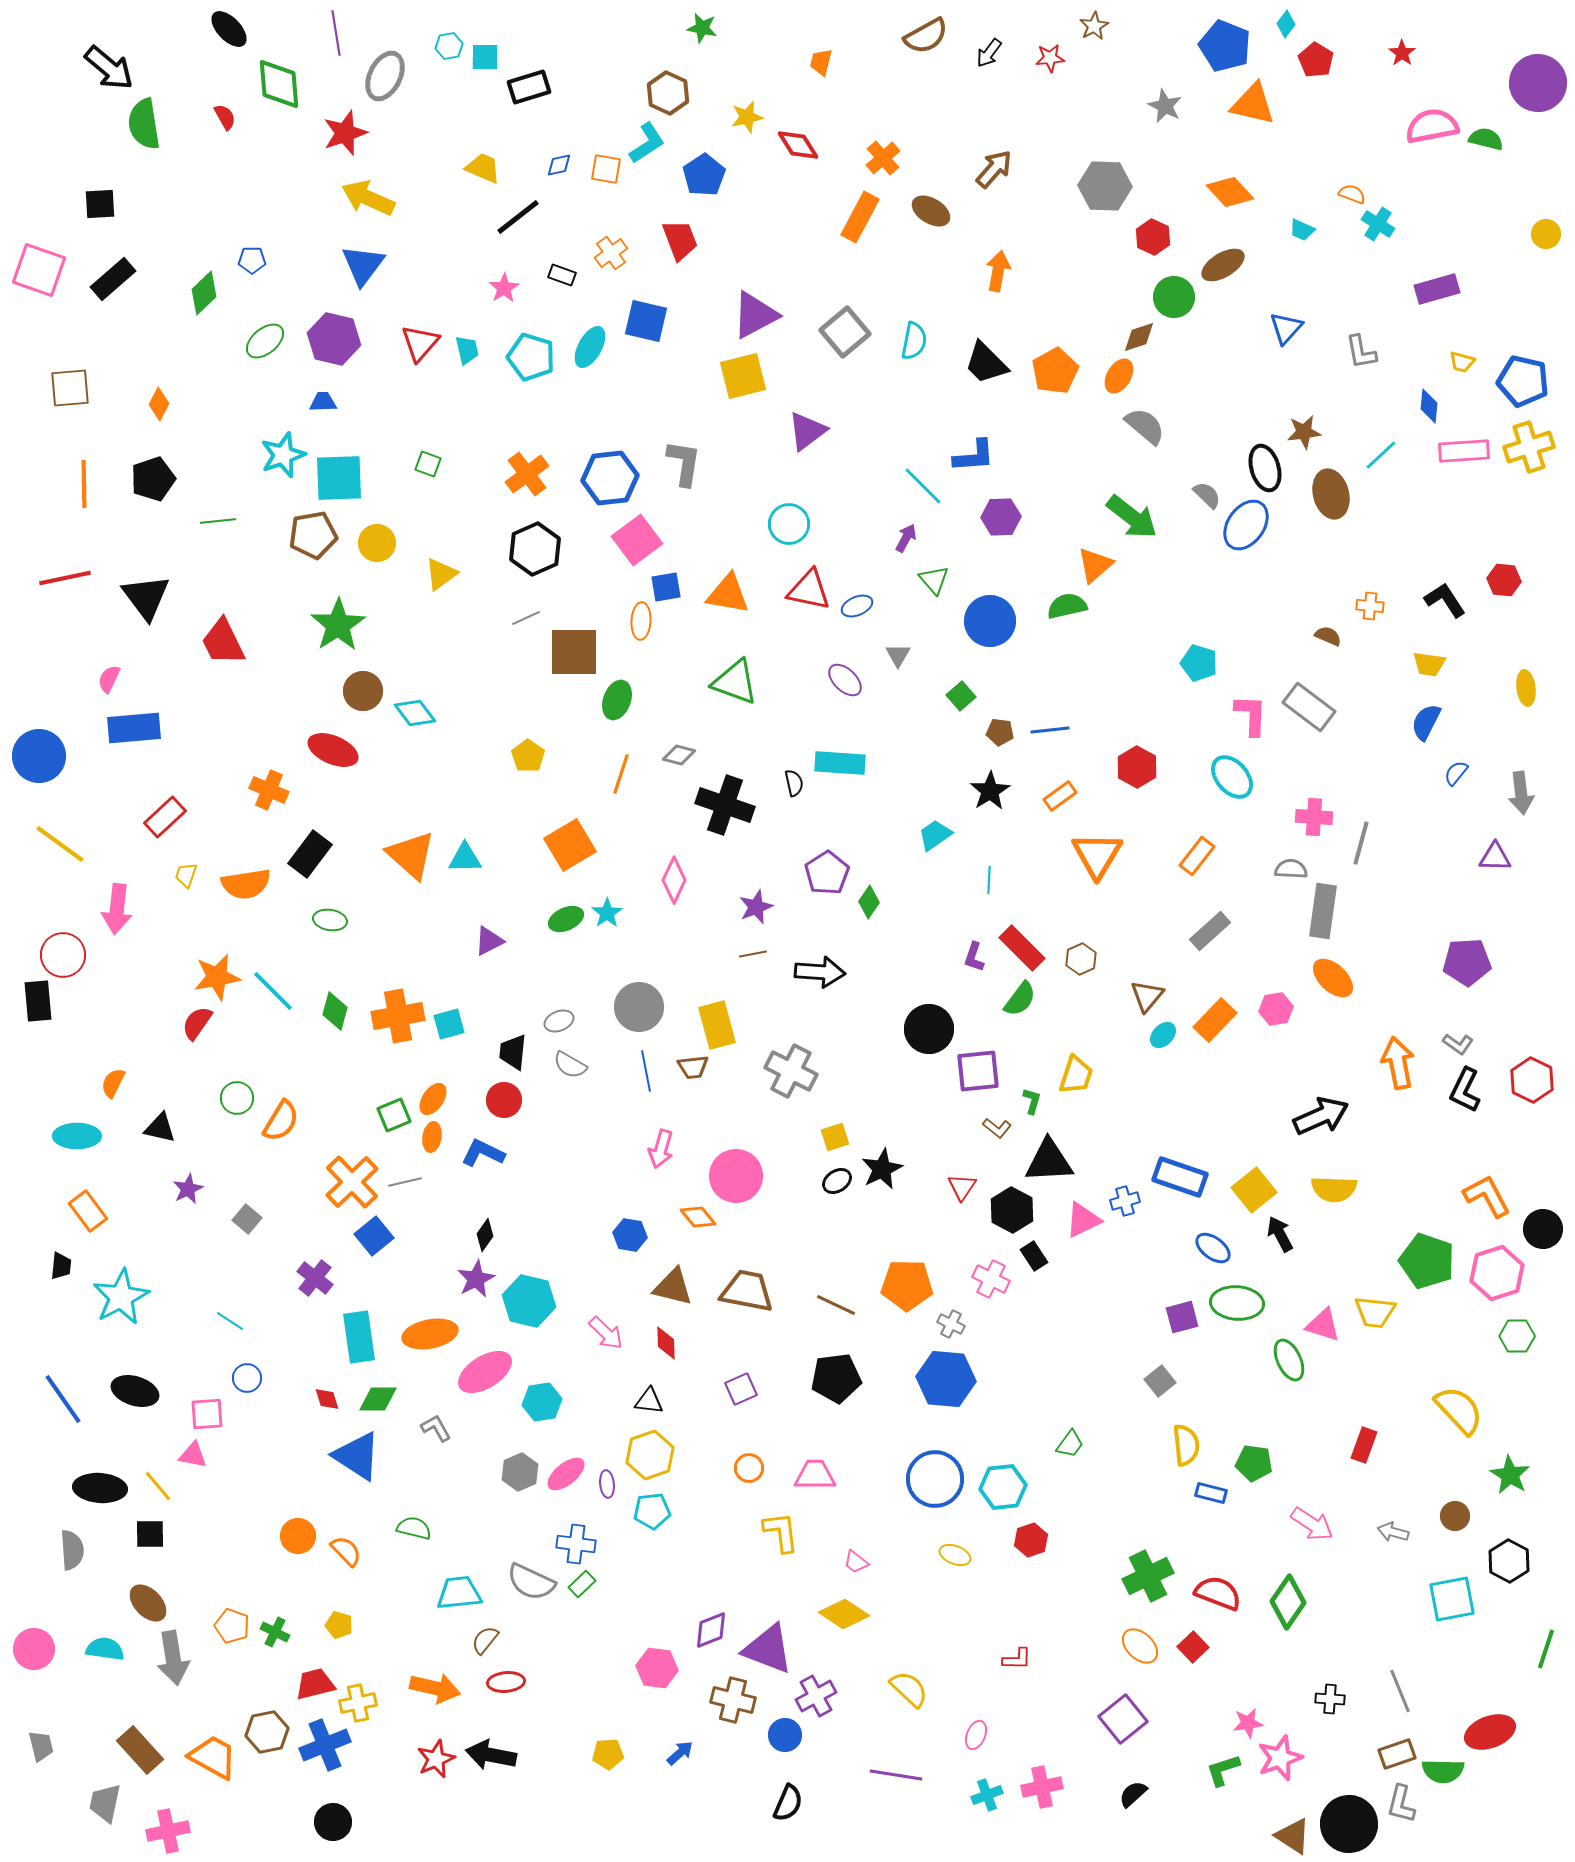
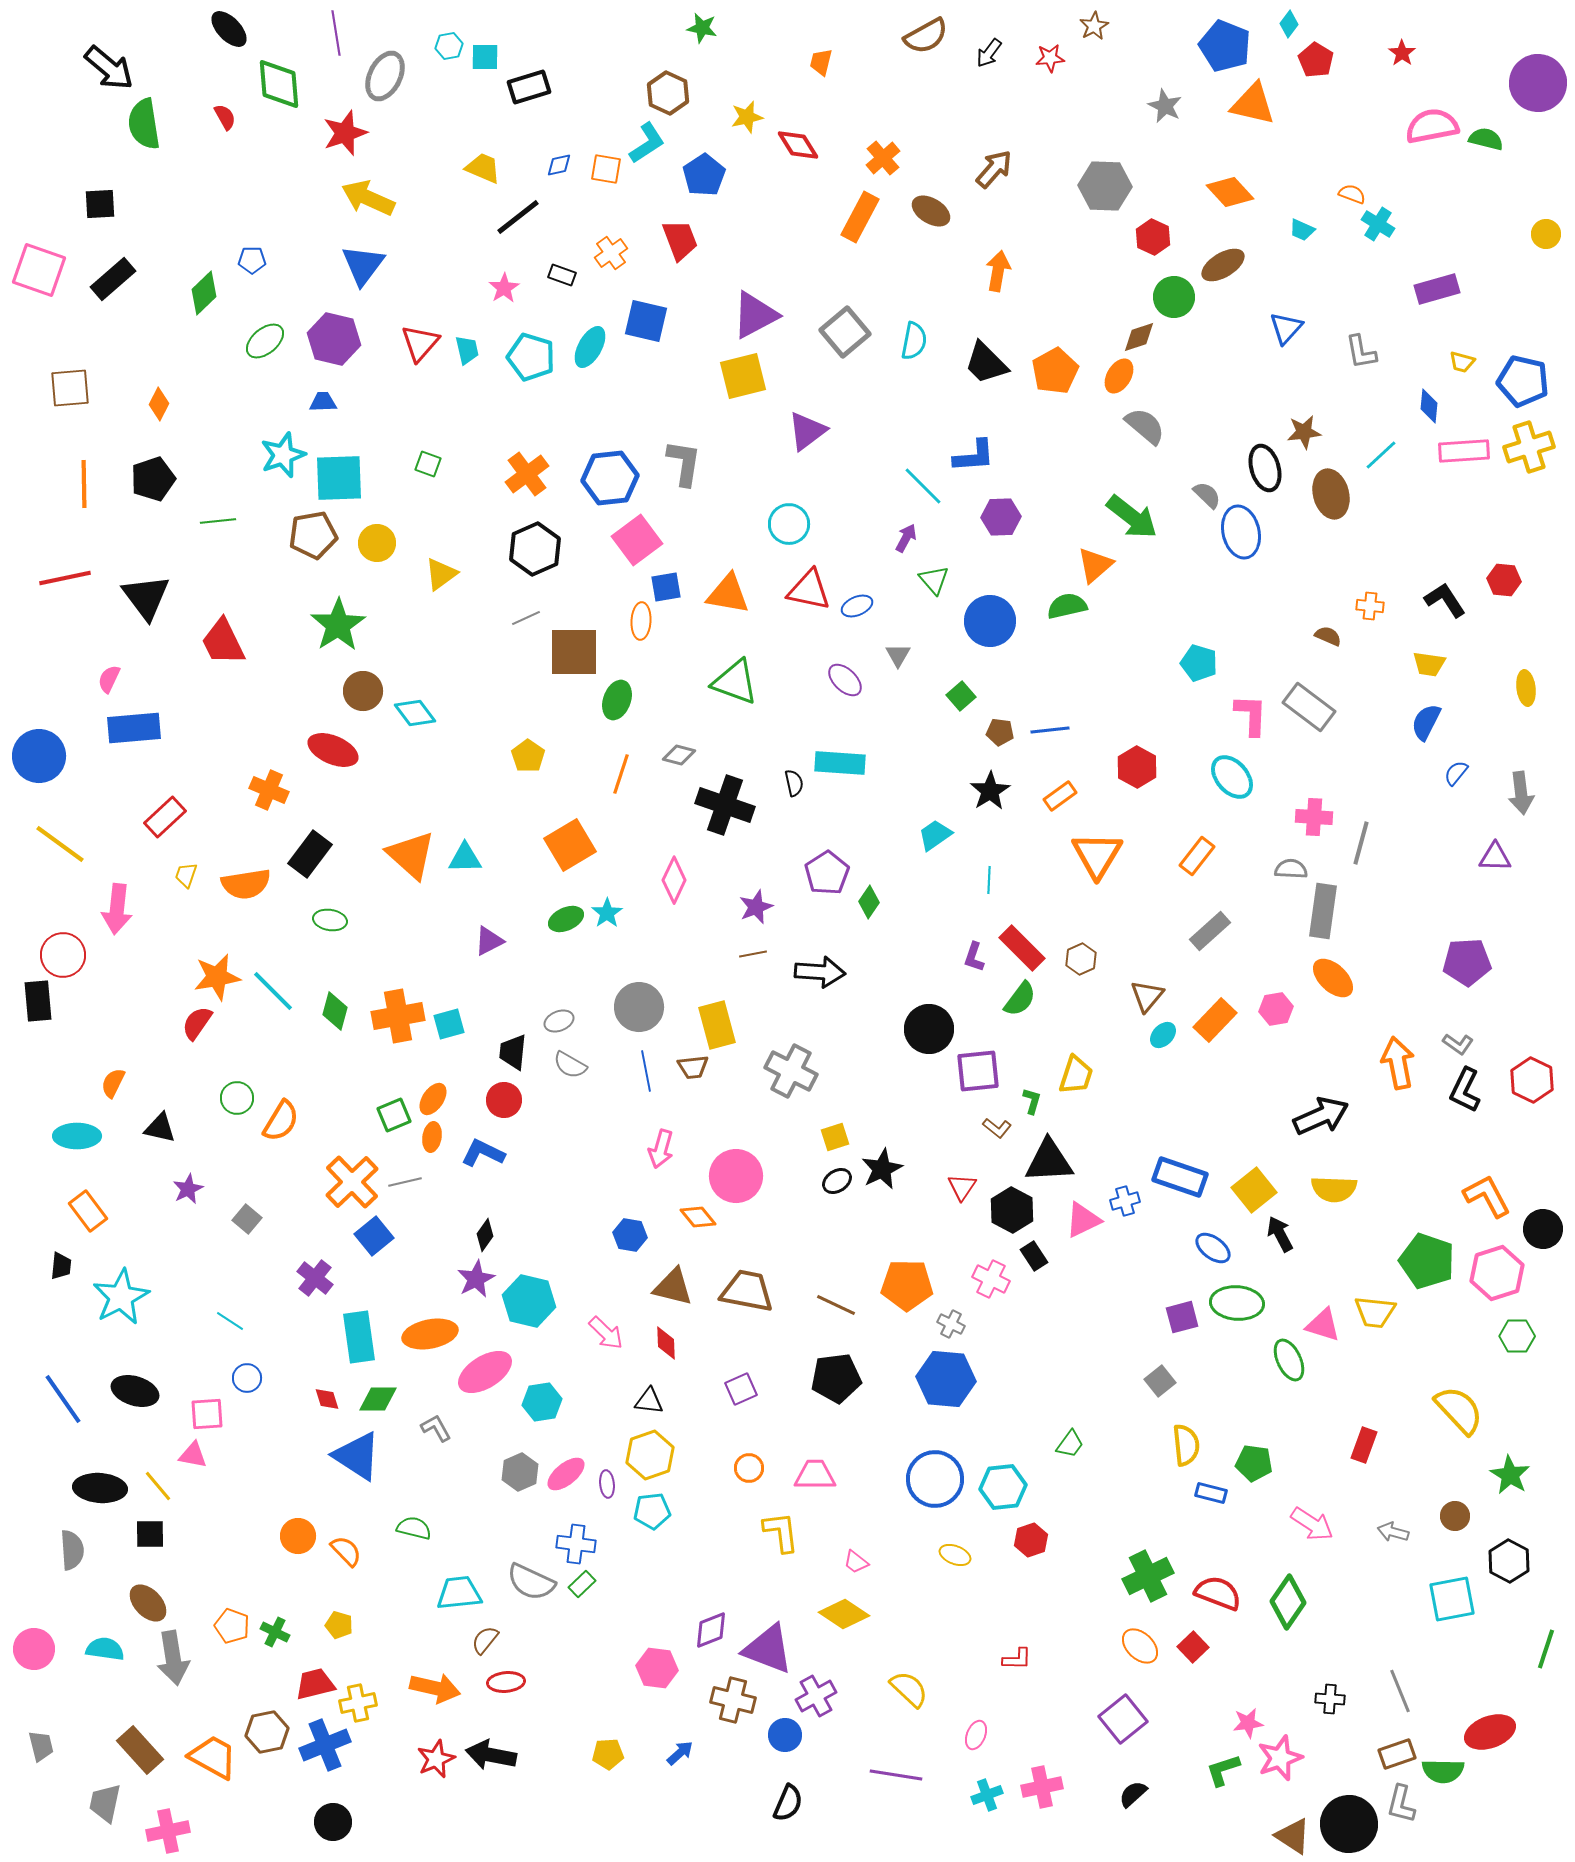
cyan diamond at (1286, 24): moved 3 px right
blue ellipse at (1246, 525): moved 5 px left, 7 px down; rotated 48 degrees counterclockwise
